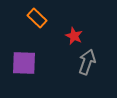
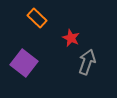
red star: moved 3 px left, 2 px down
purple square: rotated 36 degrees clockwise
